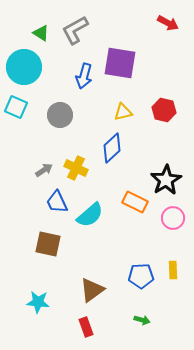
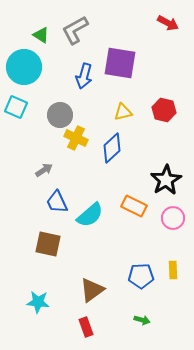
green triangle: moved 2 px down
yellow cross: moved 30 px up
orange rectangle: moved 1 px left, 4 px down
